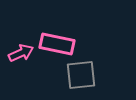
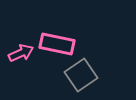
gray square: rotated 28 degrees counterclockwise
